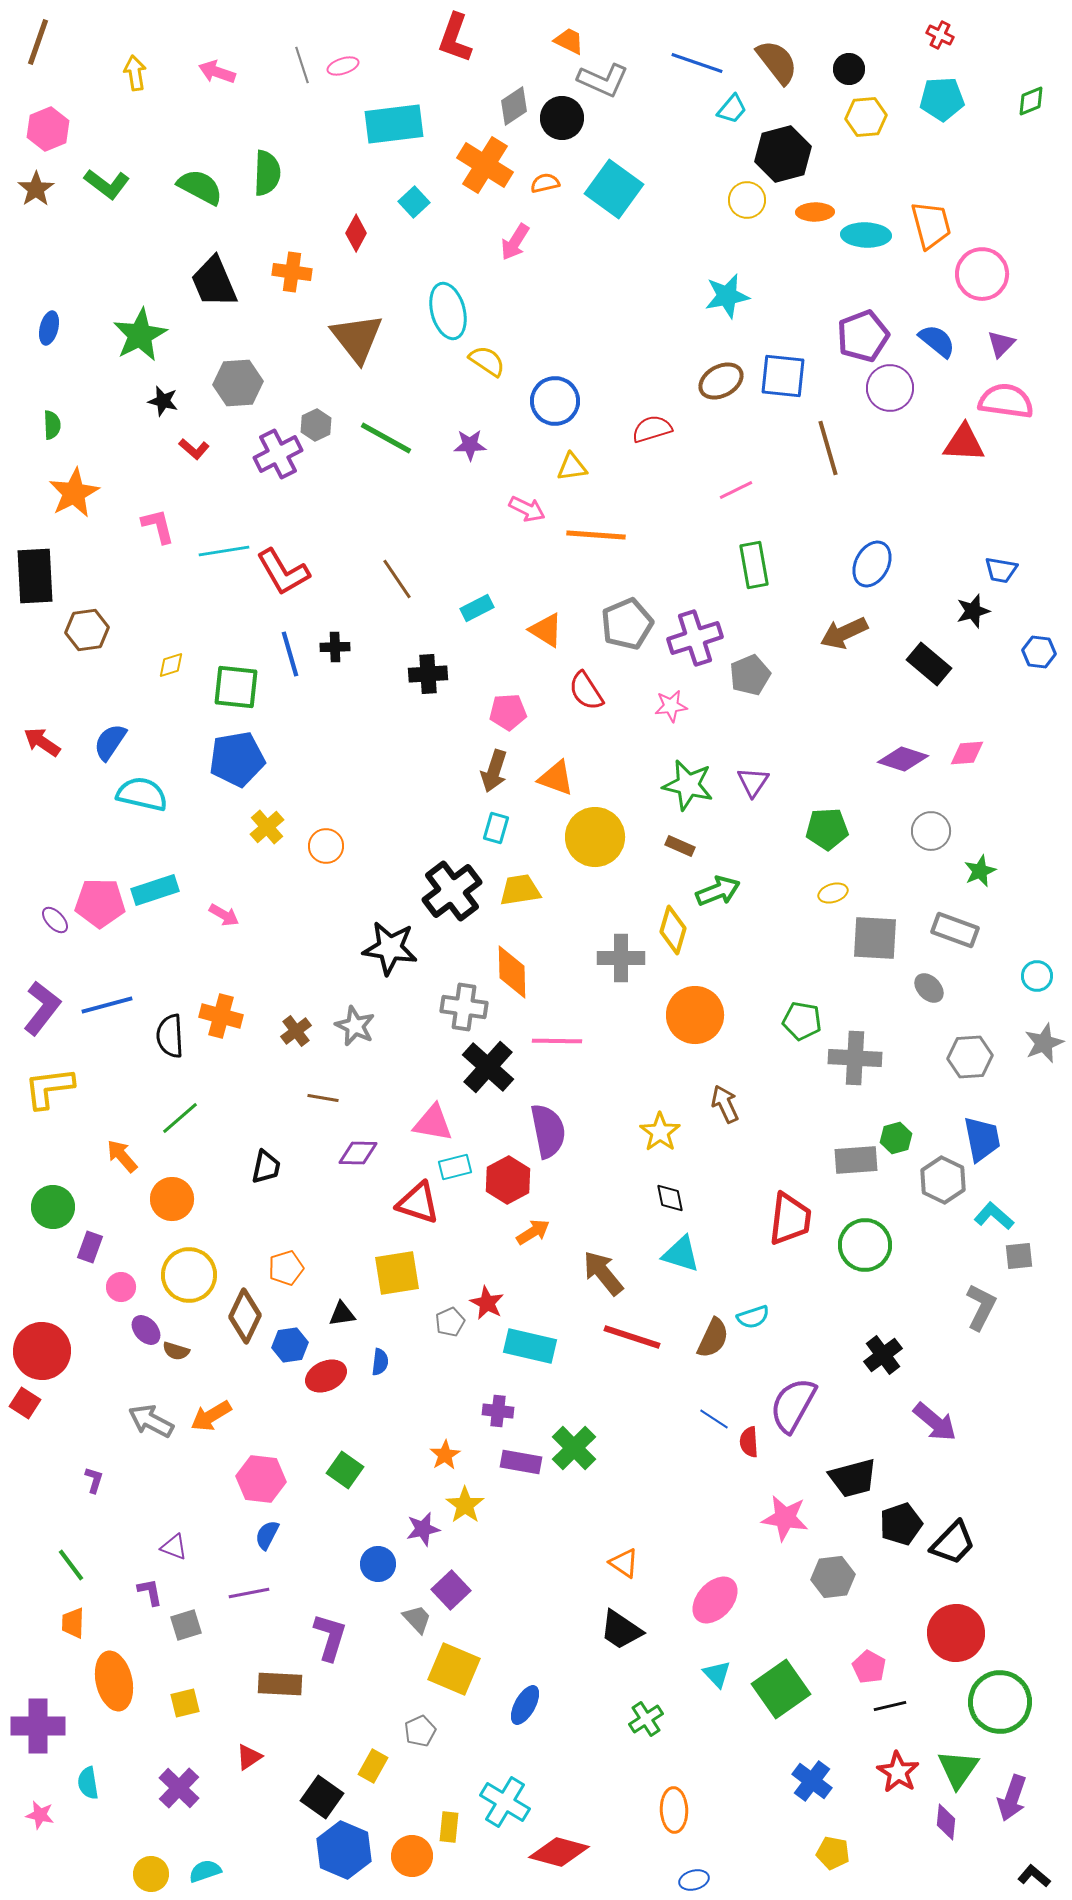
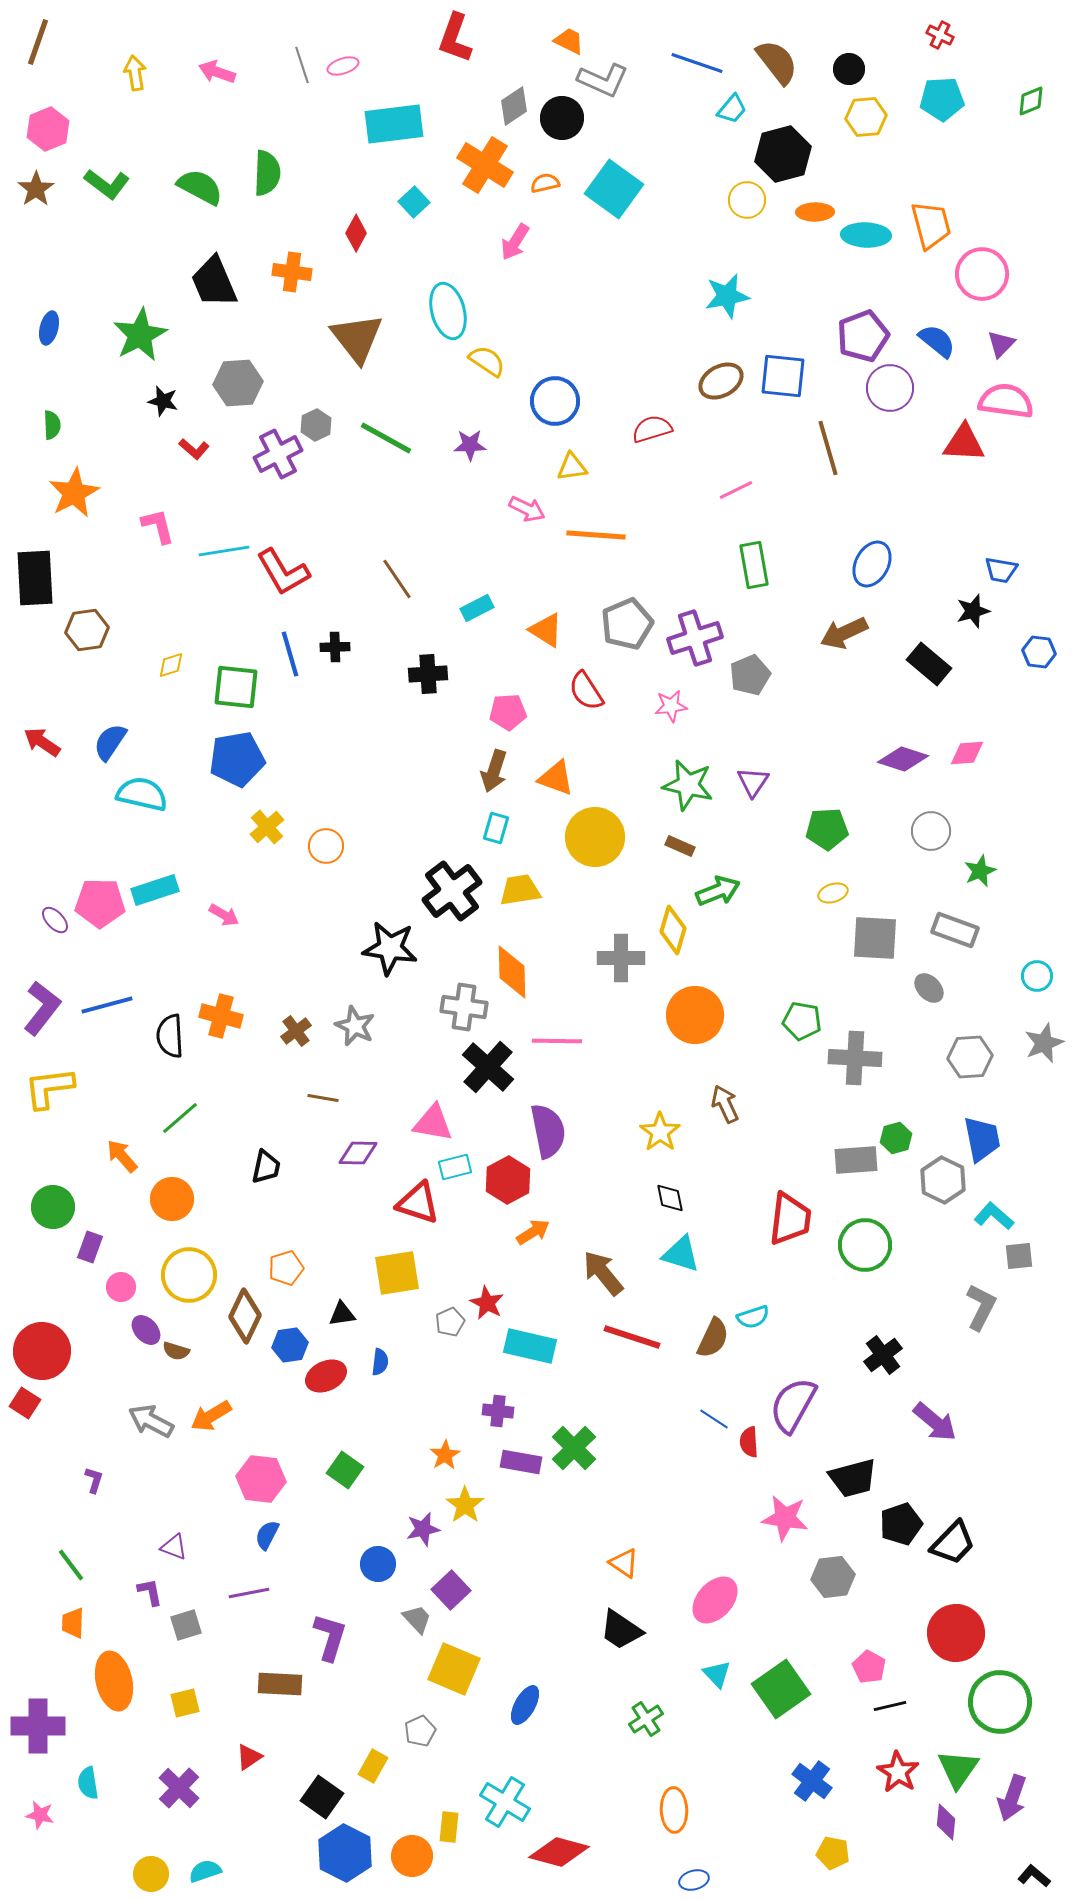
black rectangle at (35, 576): moved 2 px down
blue hexagon at (344, 1850): moved 1 px right, 3 px down; rotated 4 degrees clockwise
